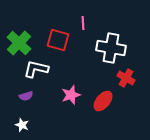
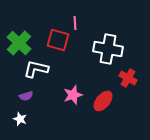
pink line: moved 8 px left
white cross: moved 3 px left, 1 px down
red cross: moved 2 px right
pink star: moved 2 px right
white star: moved 2 px left, 6 px up
